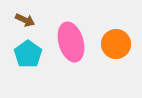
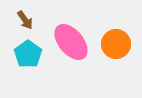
brown arrow: rotated 30 degrees clockwise
pink ellipse: rotated 24 degrees counterclockwise
